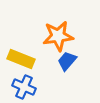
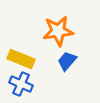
orange star: moved 5 px up
blue cross: moved 3 px left, 3 px up
